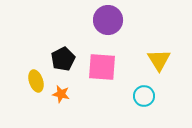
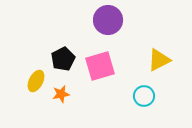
yellow triangle: rotated 35 degrees clockwise
pink square: moved 2 px left, 1 px up; rotated 20 degrees counterclockwise
yellow ellipse: rotated 45 degrees clockwise
orange star: rotated 24 degrees counterclockwise
